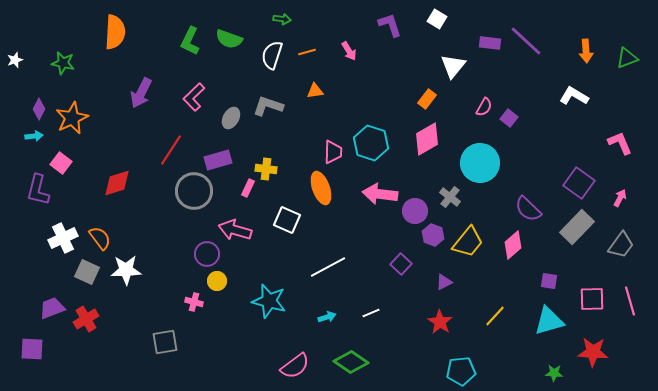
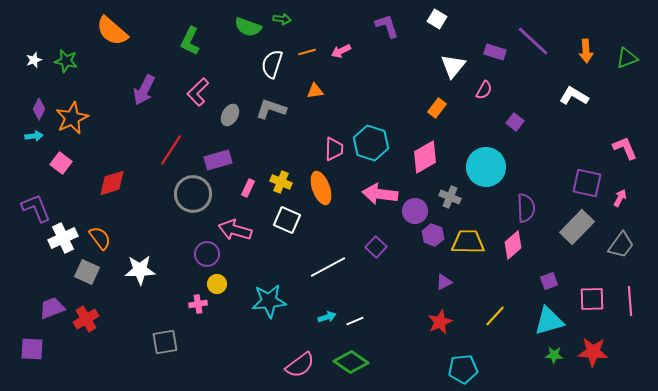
purple L-shape at (390, 25): moved 3 px left, 1 px down
orange semicircle at (115, 32): moved 3 px left, 1 px up; rotated 128 degrees clockwise
green semicircle at (229, 39): moved 19 px right, 12 px up
purple line at (526, 41): moved 7 px right
purple rectangle at (490, 43): moved 5 px right, 9 px down; rotated 10 degrees clockwise
pink arrow at (349, 51): moved 8 px left; rotated 96 degrees clockwise
white semicircle at (272, 55): moved 9 px down
white star at (15, 60): moved 19 px right
green star at (63, 63): moved 3 px right, 2 px up
purple arrow at (141, 93): moved 3 px right, 3 px up
pink L-shape at (194, 97): moved 4 px right, 5 px up
orange rectangle at (427, 99): moved 10 px right, 9 px down
gray L-shape at (268, 106): moved 3 px right, 3 px down
pink semicircle at (484, 107): moved 17 px up
gray ellipse at (231, 118): moved 1 px left, 3 px up
purple square at (509, 118): moved 6 px right, 4 px down
pink diamond at (427, 139): moved 2 px left, 18 px down
pink L-shape at (620, 143): moved 5 px right, 5 px down
pink trapezoid at (333, 152): moved 1 px right, 3 px up
cyan circle at (480, 163): moved 6 px right, 4 px down
yellow cross at (266, 169): moved 15 px right, 13 px down; rotated 15 degrees clockwise
red diamond at (117, 183): moved 5 px left
purple square at (579, 183): moved 8 px right; rotated 24 degrees counterclockwise
purple L-shape at (38, 190): moved 2 px left, 18 px down; rotated 144 degrees clockwise
gray circle at (194, 191): moved 1 px left, 3 px down
gray cross at (450, 197): rotated 15 degrees counterclockwise
purple semicircle at (528, 209): moved 2 px left, 1 px up; rotated 136 degrees counterclockwise
yellow trapezoid at (468, 242): rotated 128 degrees counterclockwise
purple square at (401, 264): moved 25 px left, 17 px up
white star at (126, 270): moved 14 px right
yellow circle at (217, 281): moved 3 px down
purple square at (549, 281): rotated 30 degrees counterclockwise
cyan star at (269, 301): rotated 20 degrees counterclockwise
pink line at (630, 301): rotated 12 degrees clockwise
pink cross at (194, 302): moved 4 px right, 2 px down; rotated 24 degrees counterclockwise
white line at (371, 313): moved 16 px left, 8 px down
red star at (440, 322): rotated 15 degrees clockwise
pink semicircle at (295, 366): moved 5 px right, 1 px up
cyan pentagon at (461, 371): moved 2 px right, 2 px up
green star at (554, 373): moved 18 px up
